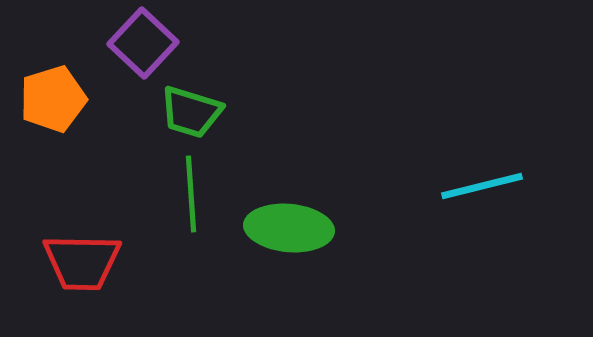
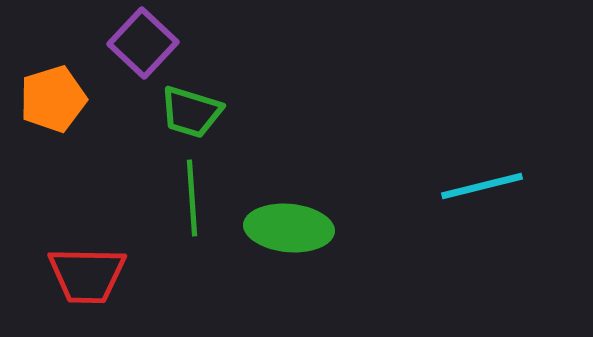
green line: moved 1 px right, 4 px down
red trapezoid: moved 5 px right, 13 px down
